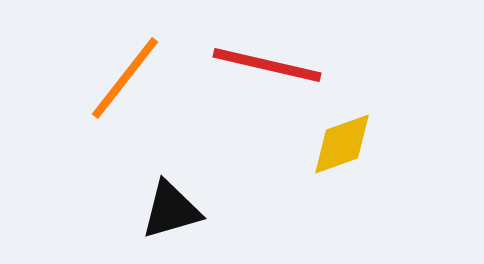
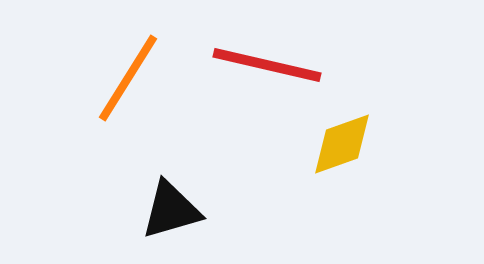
orange line: moved 3 px right; rotated 6 degrees counterclockwise
